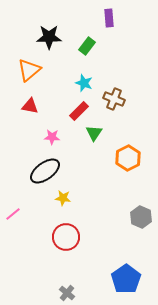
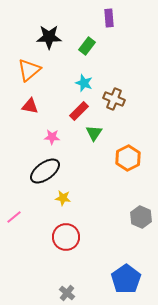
pink line: moved 1 px right, 3 px down
